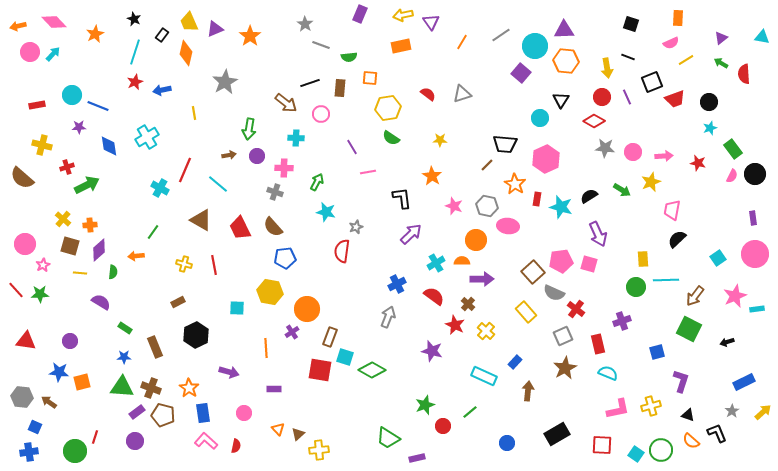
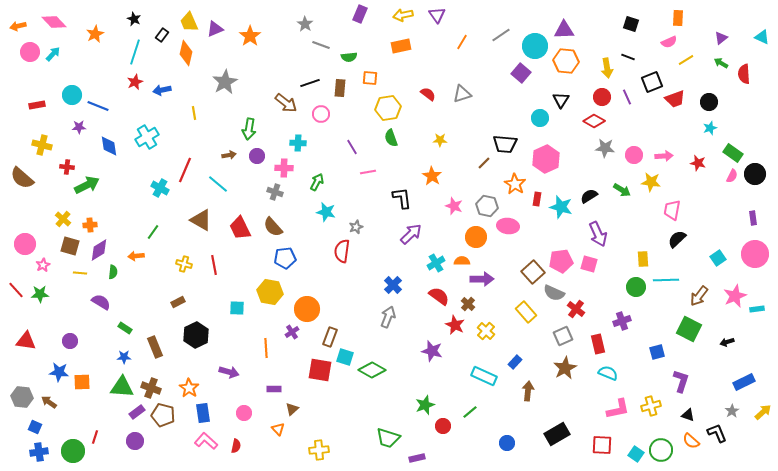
purple triangle at (431, 22): moved 6 px right, 7 px up
cyan triangle at (762, 37): rotated 14 degrees clockwise
pink semicircle at (671, 43): moved 2 px left, 1 px up
cyan cross at (296, 138): moved 2 px right, 5 px down
green semicircle at (391, 138): rotated 36 degrees clockwise
green rectangle at (733, 149): moved 4 px down; rotated 18 degrees counterclockwise
pink circle at (633, 152): moved 1 px right, 3 px down
brown line at (487, 165): moved 3 px left, 2 px up
red cross at (67, 167): rotated 24 degrees clockwise
yellow star at (651, 182): rotated 30 degrees clockwise
orange circle at (476, 240): moved 3 px up
purple diamond at (99, 250): rotated 10 degrees clockwise
blue cross at (397, 284): moved 4 px left, 1 px down; rotated 18 degrees counterclockwise
red semicircle at (434, 296): moved 5 px right
brown arrow at (695, 296): moved 4 px right
orange square at (82, 382): rotated 12 degrees clockwise
brown triangle at (298, 434): moved 6 px left, 25 px up
green trapezoid at (388, 438): rotated 15 degrees counterclockwise
green circle at (75, 451): moved 2 px left
blue cross at (29, 452): moved 10 px right
